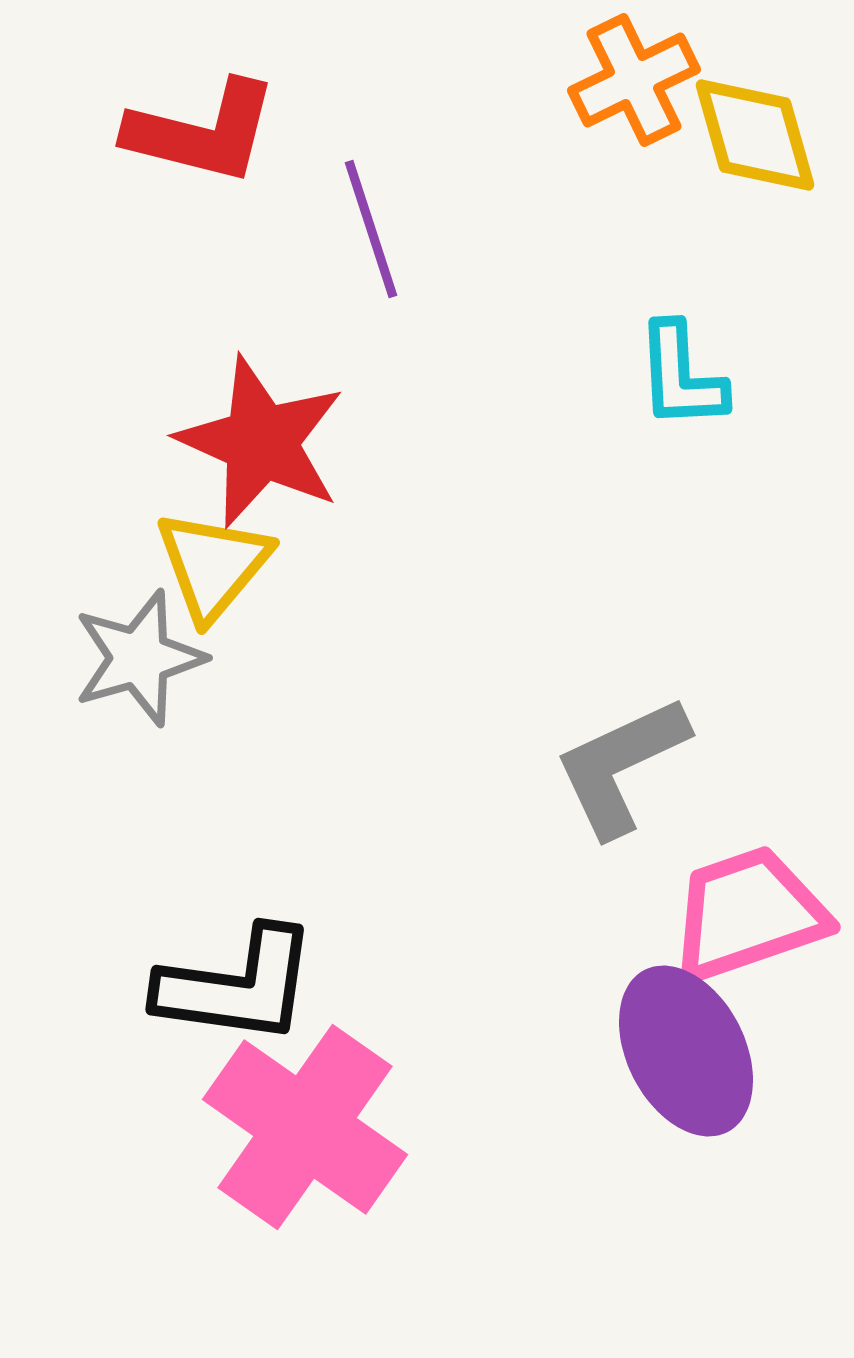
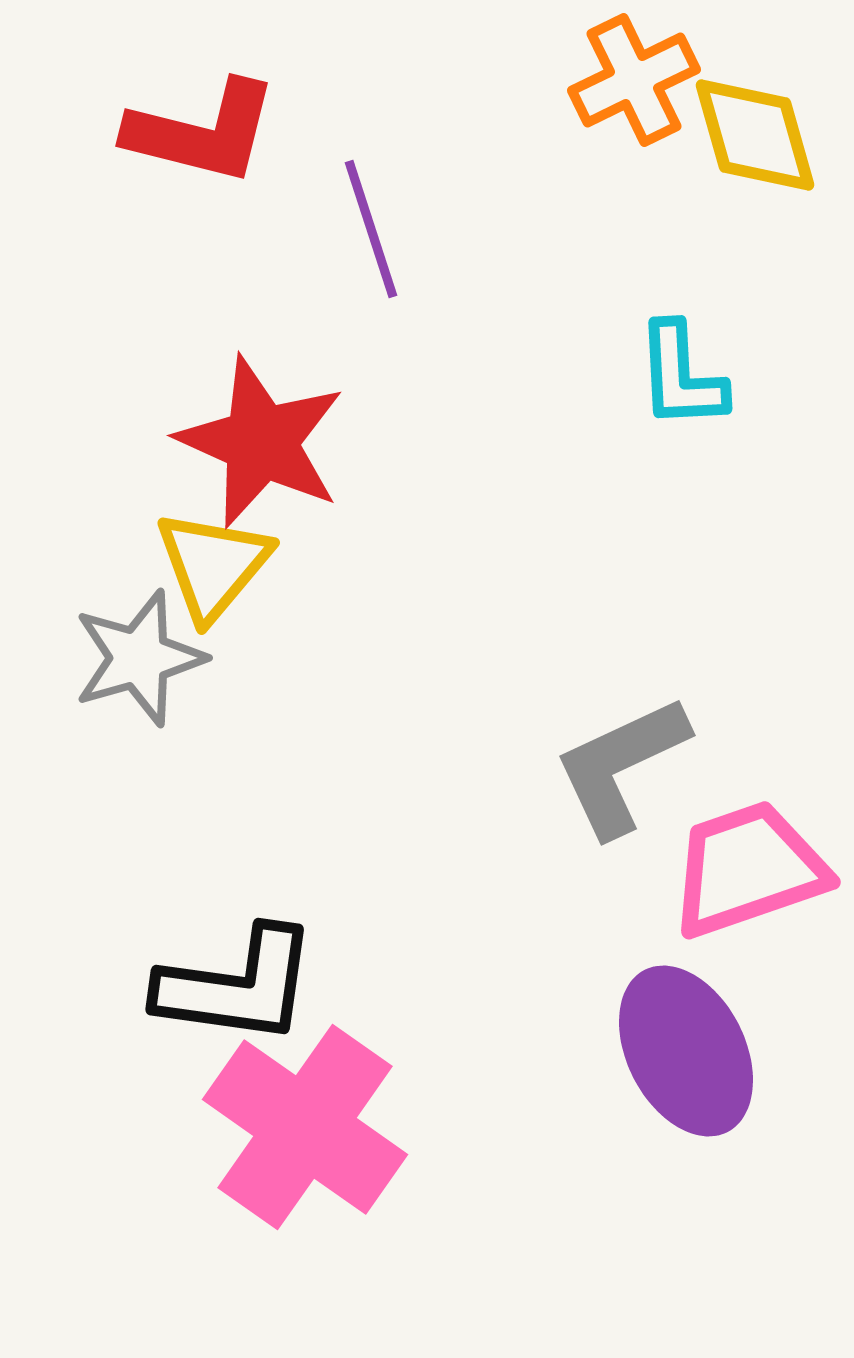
pink trapezoid: moved 45 px up
